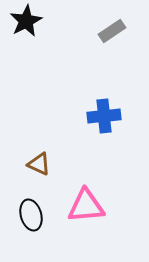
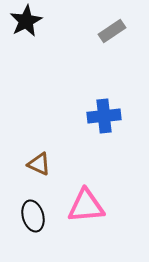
black ellipse: moved 2 px right, 1 px down
